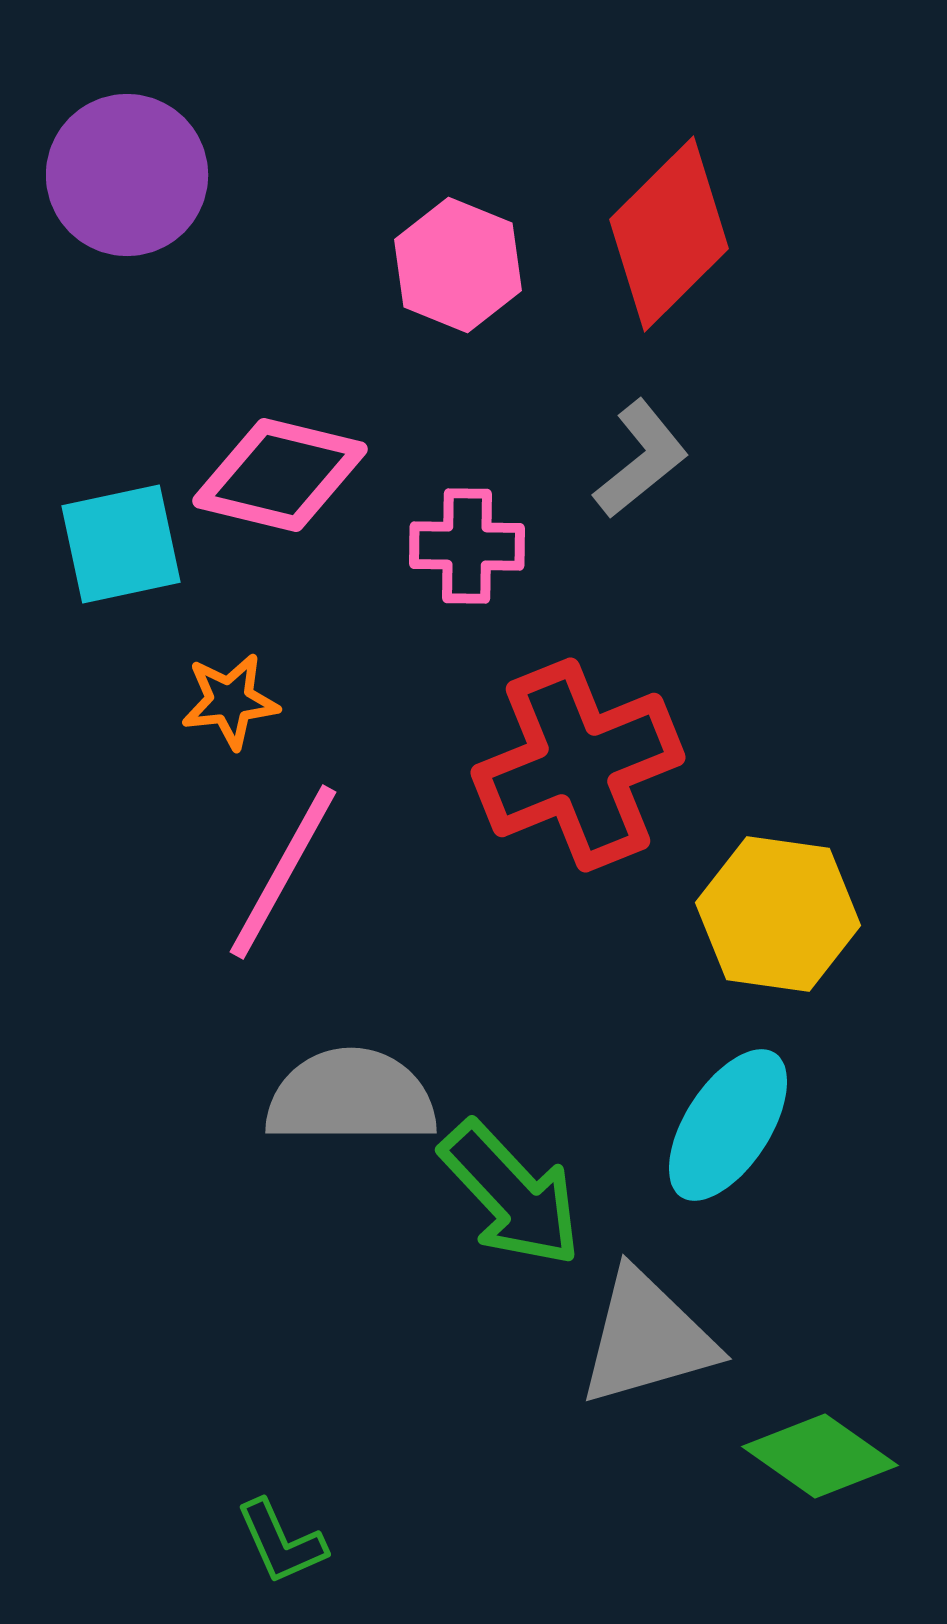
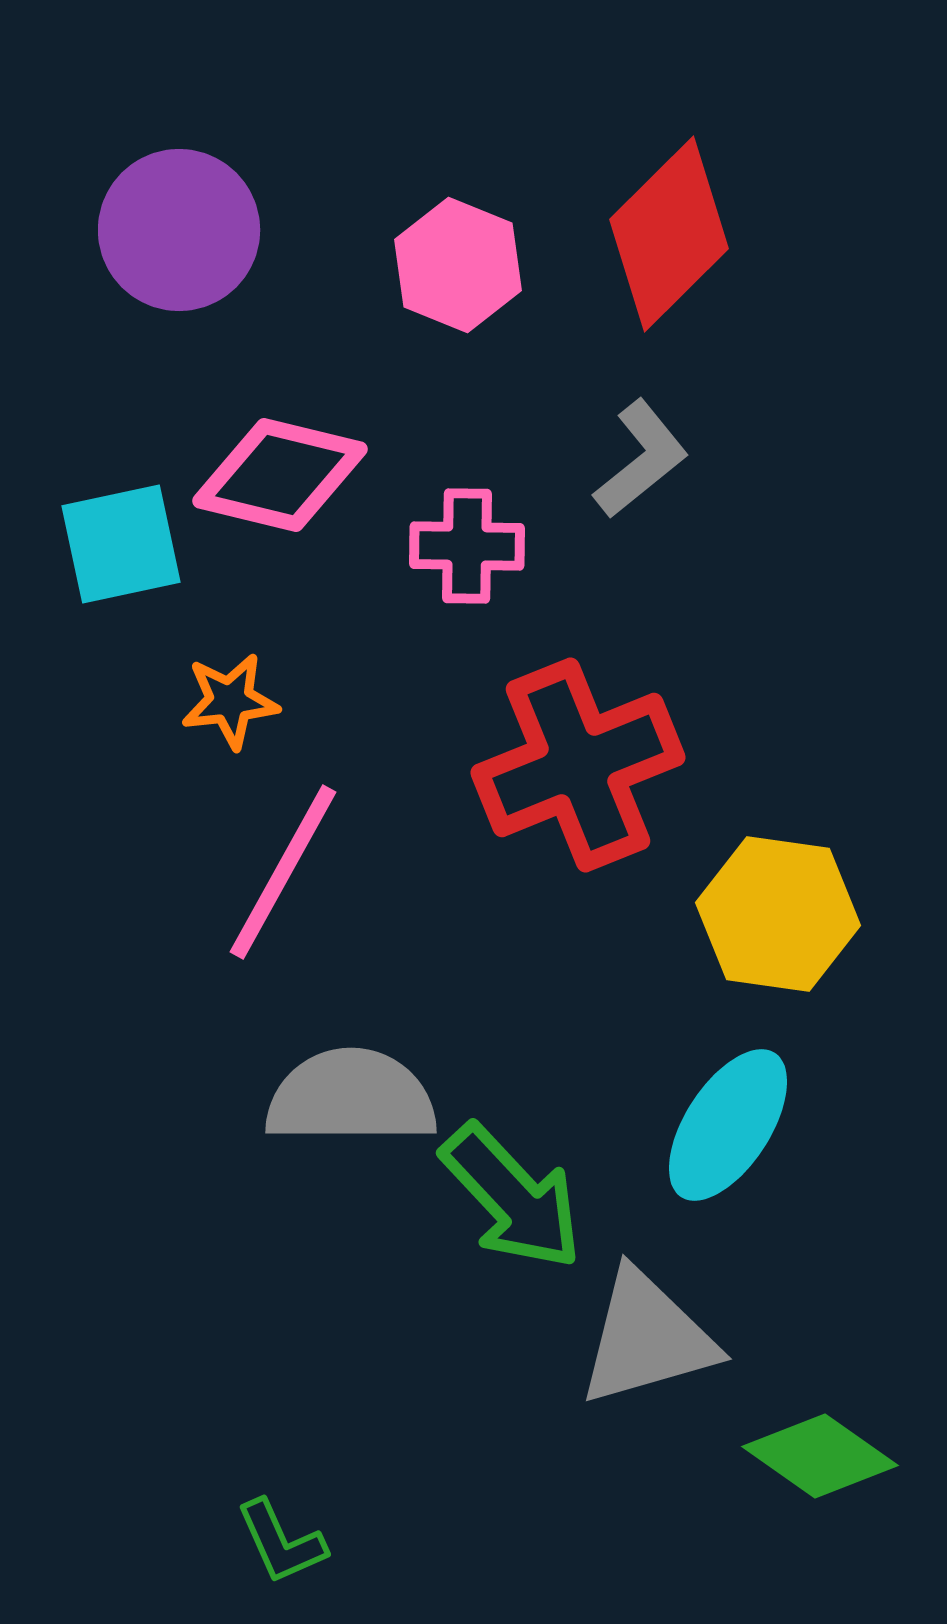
purple circle: moved 52 px right, 55 px down
green arrow: moved 1 px right, 3 px down
